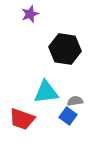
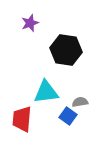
purple star: moved 9 px down
black hexagon: moved 1 px right, 1 px down
gray semicircle: moved 5 px right, 1 px down
red trapezoid: rotated 76 degrees clockwise
